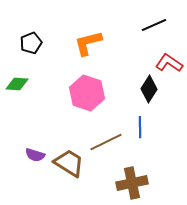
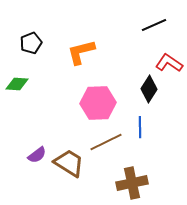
orange L-shape: moved 7 px left, 9 px down
pink hexagon: moved 11 px right, 10 px down; rotated 20 degrees counterclockwise
purple semicircle: moved 2 px right; rotated 54 degrees counterclockwise
